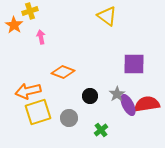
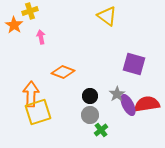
purple square: rotated 15 degrees clockwise
orange arrow: moved 3 px right, 3 px down; rotated 105 degrees clockwise
gray circle: moved 21 px right, 3 px up
